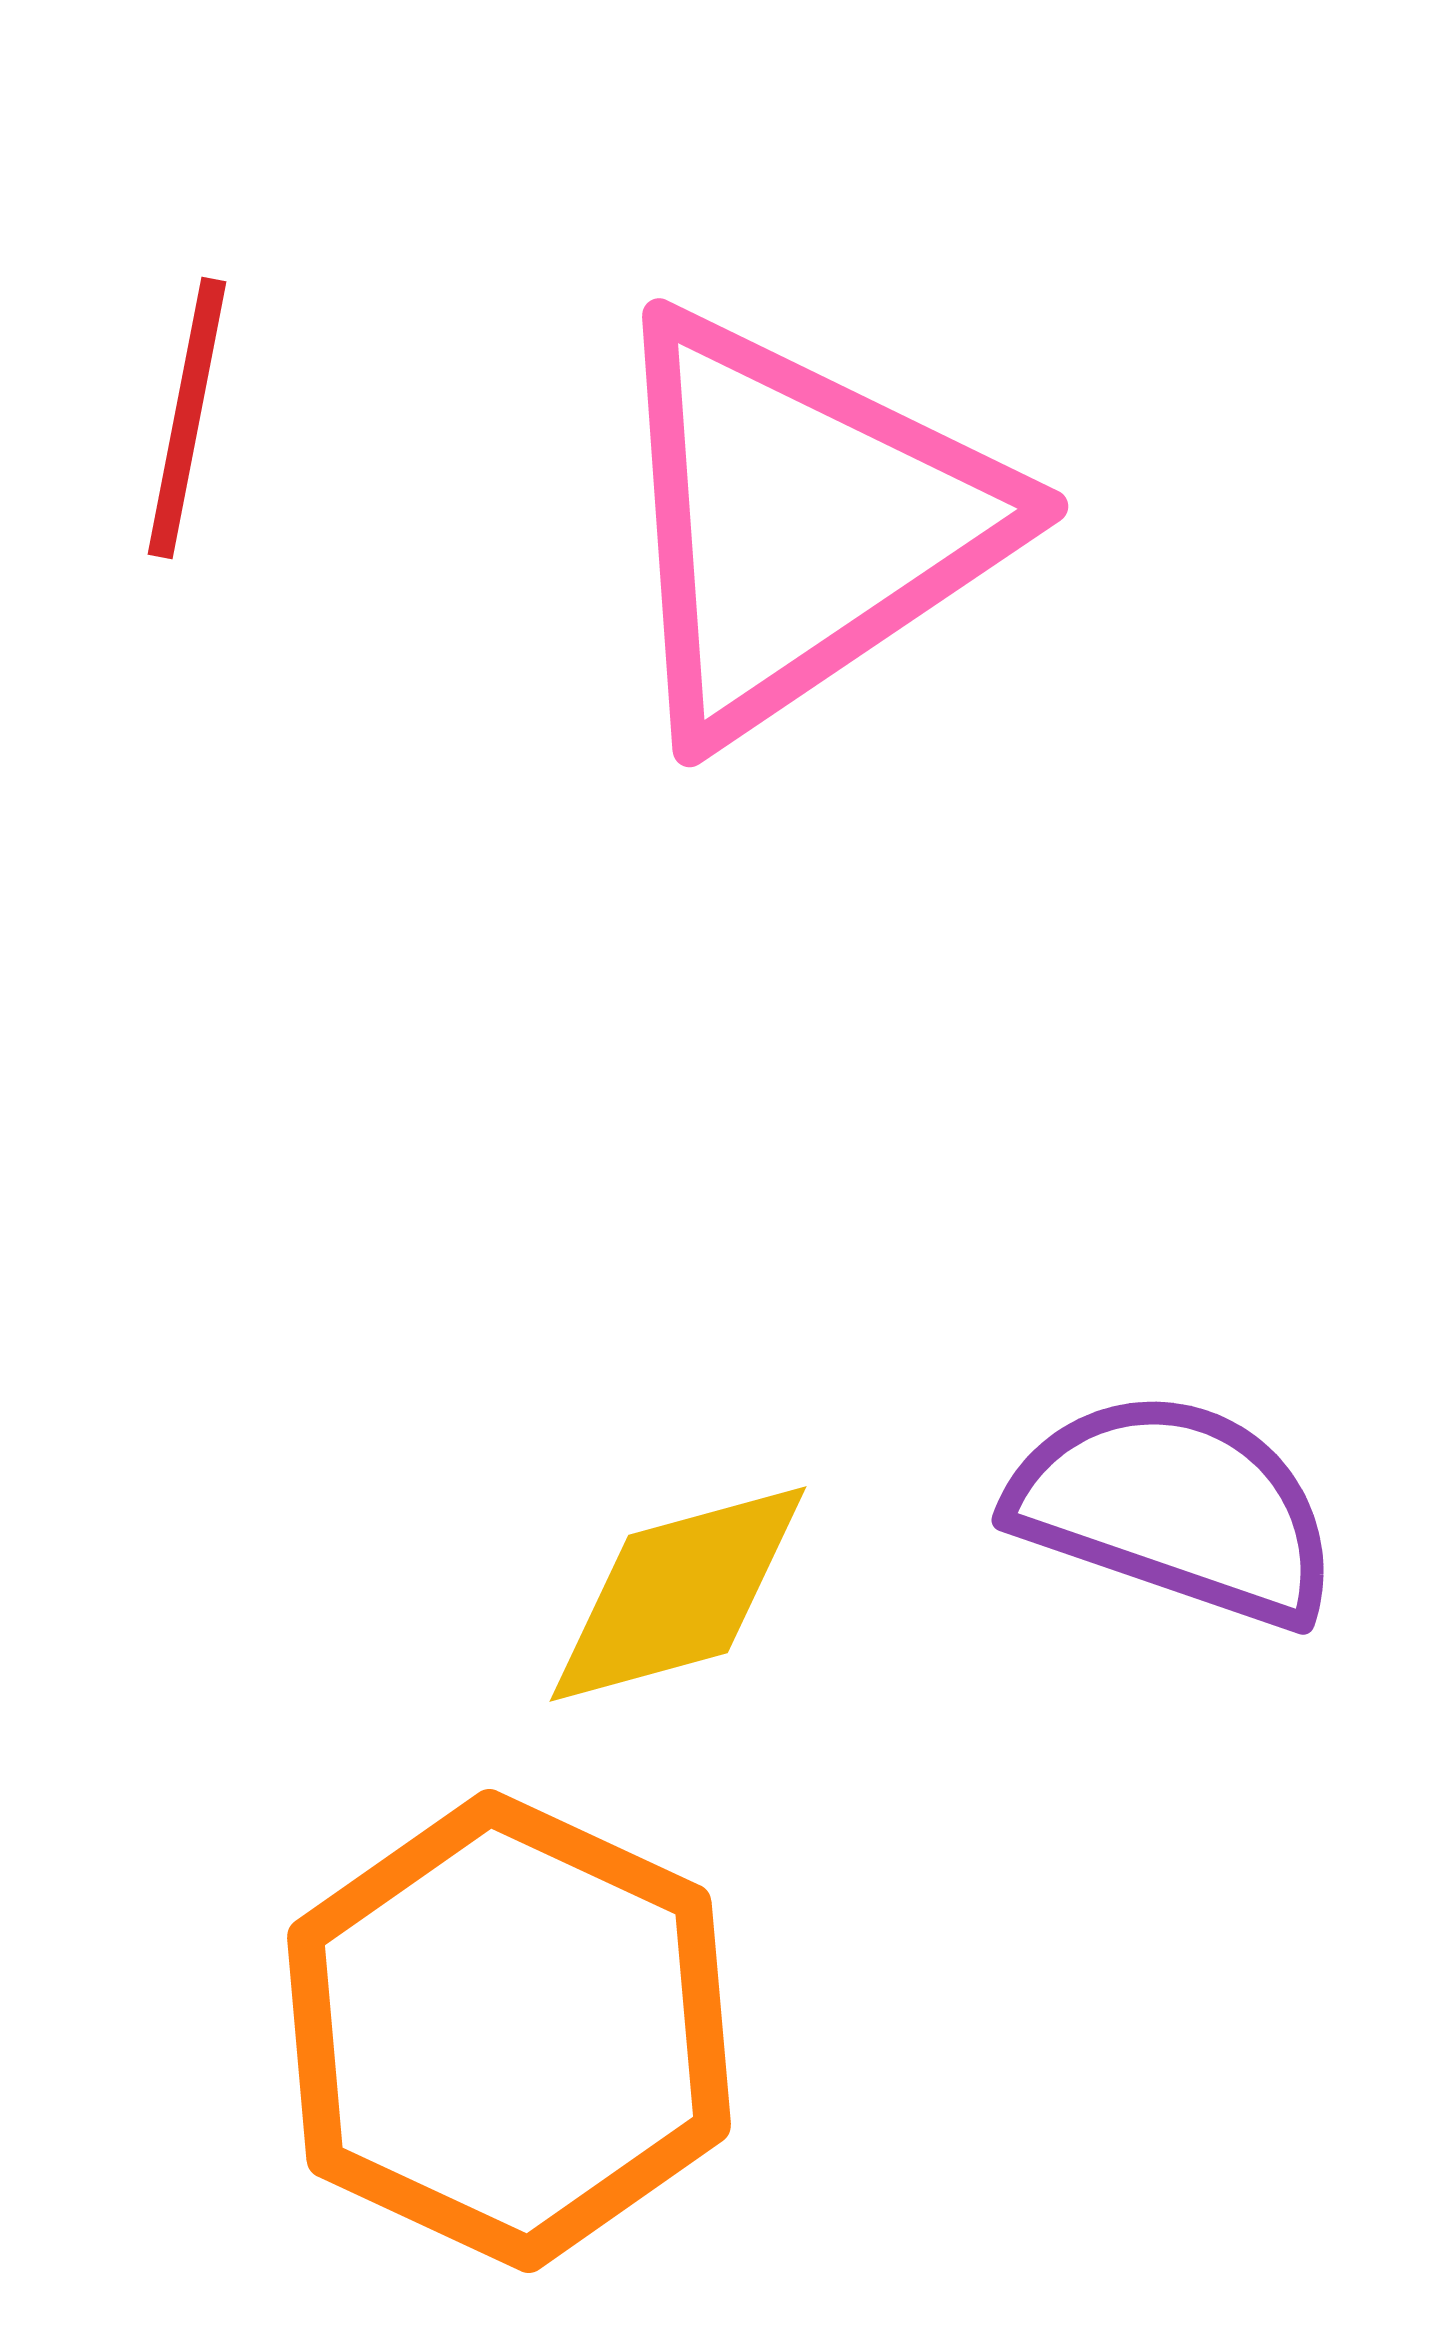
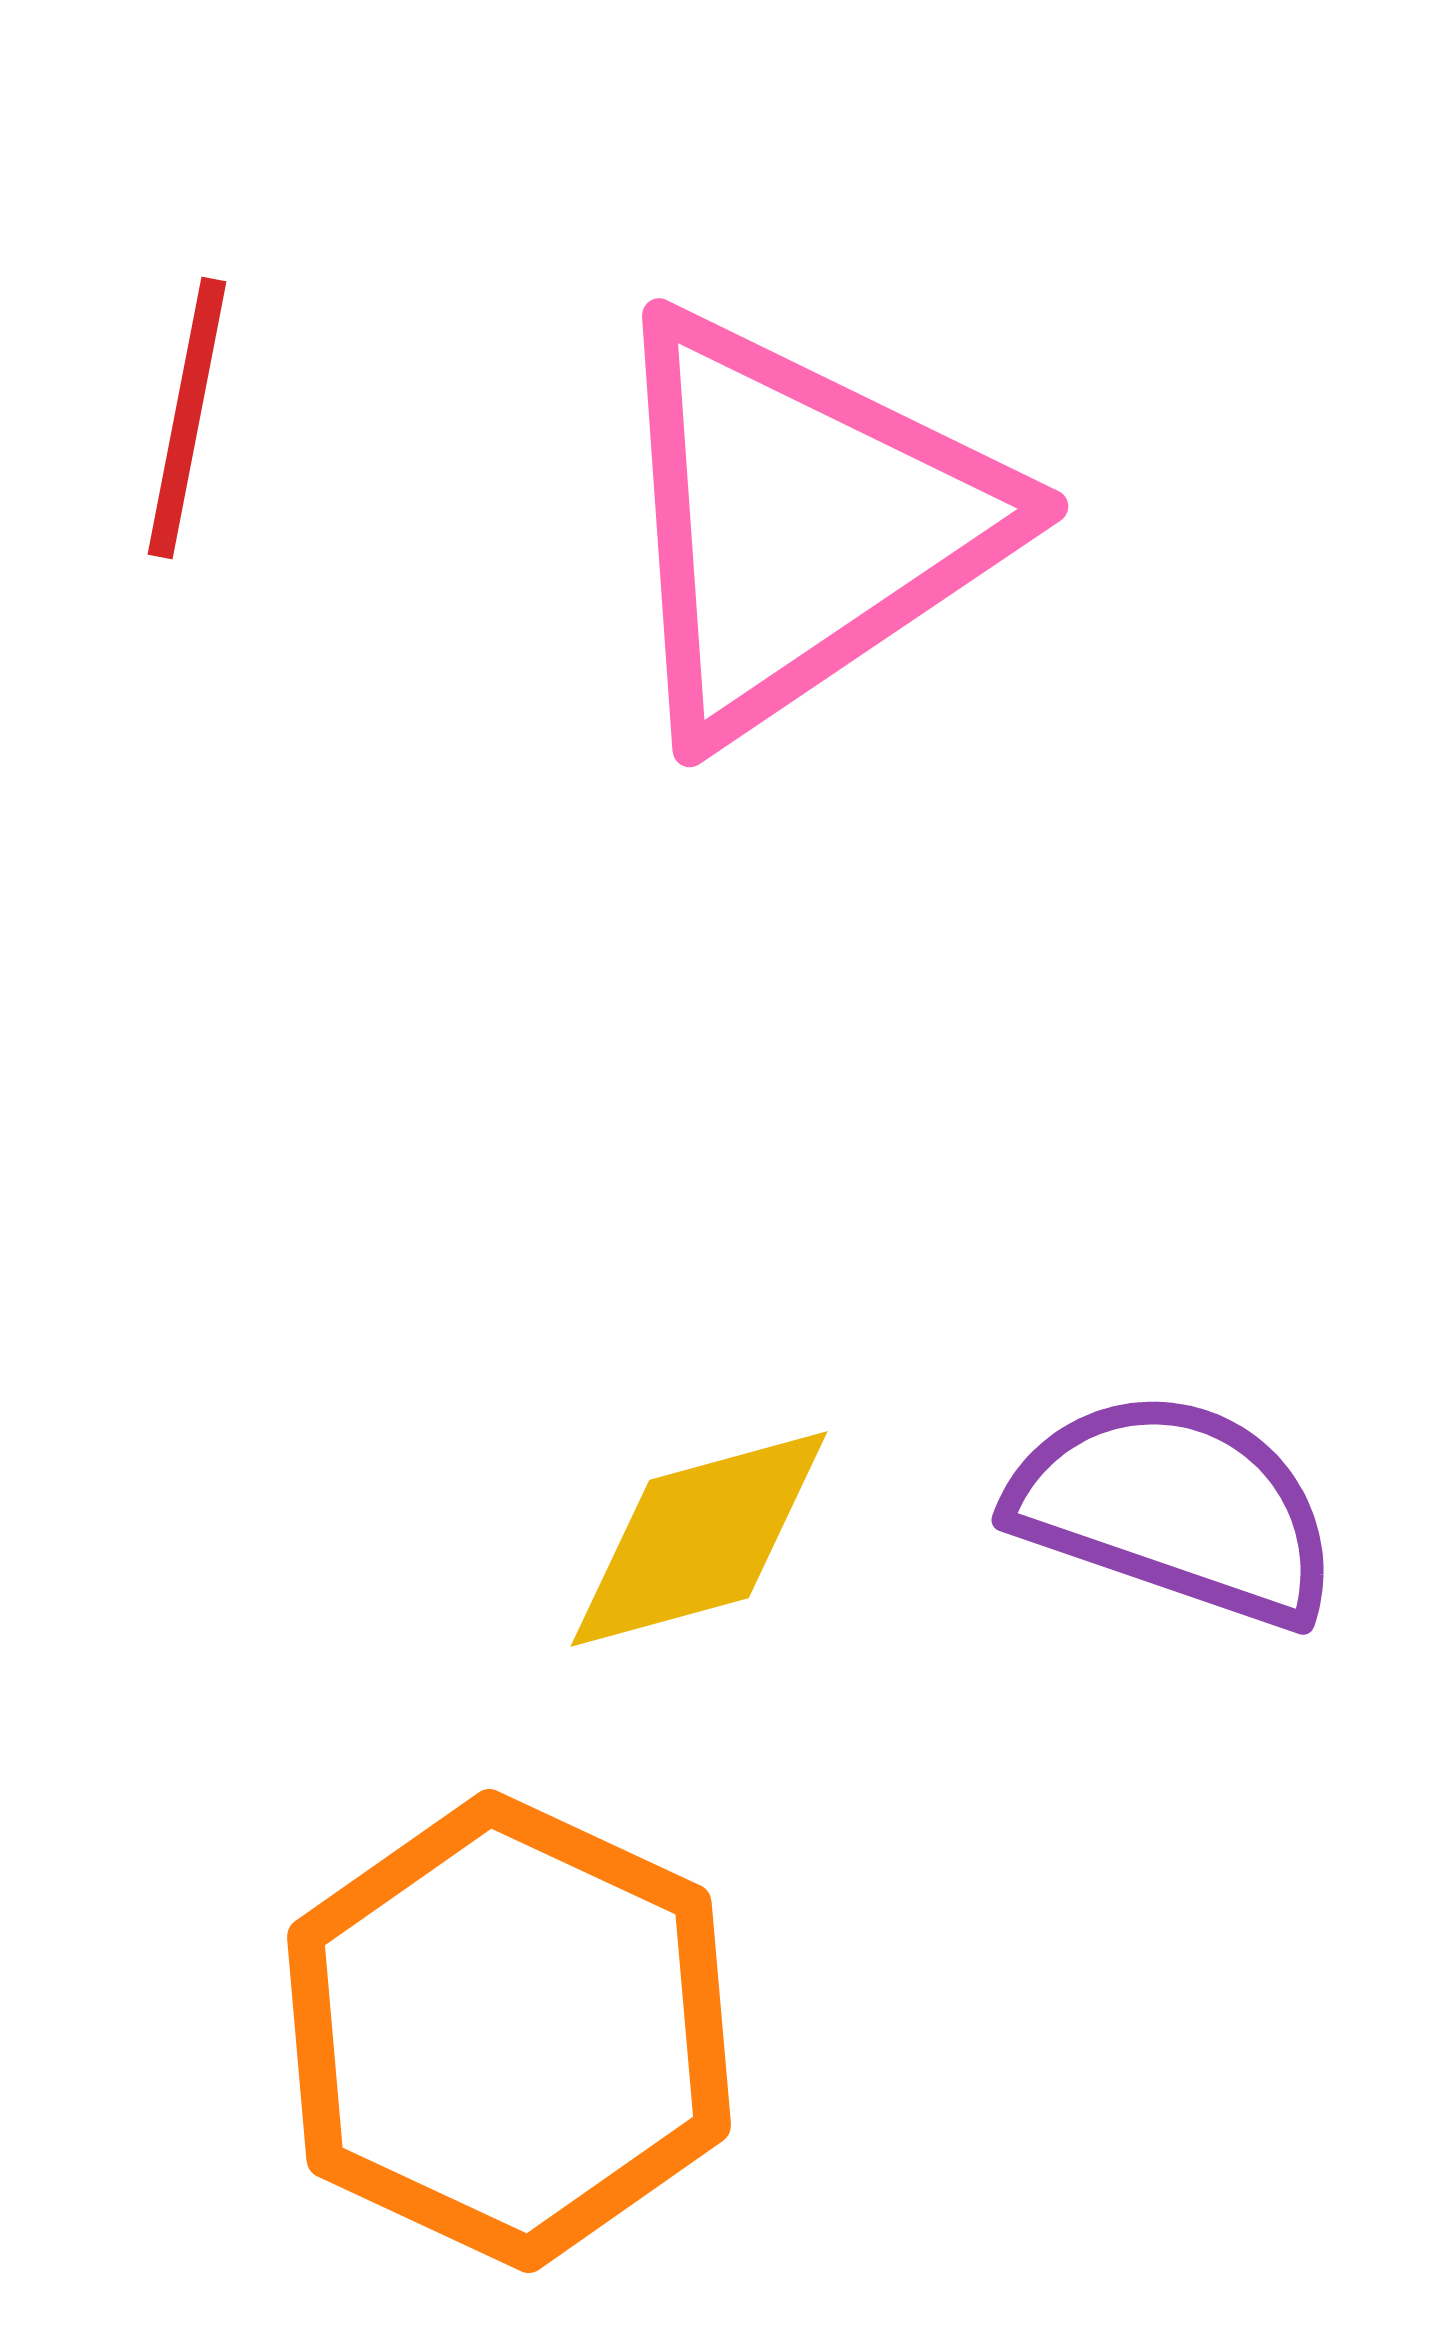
yellow diamond: moved 21 px right, 55 px up
